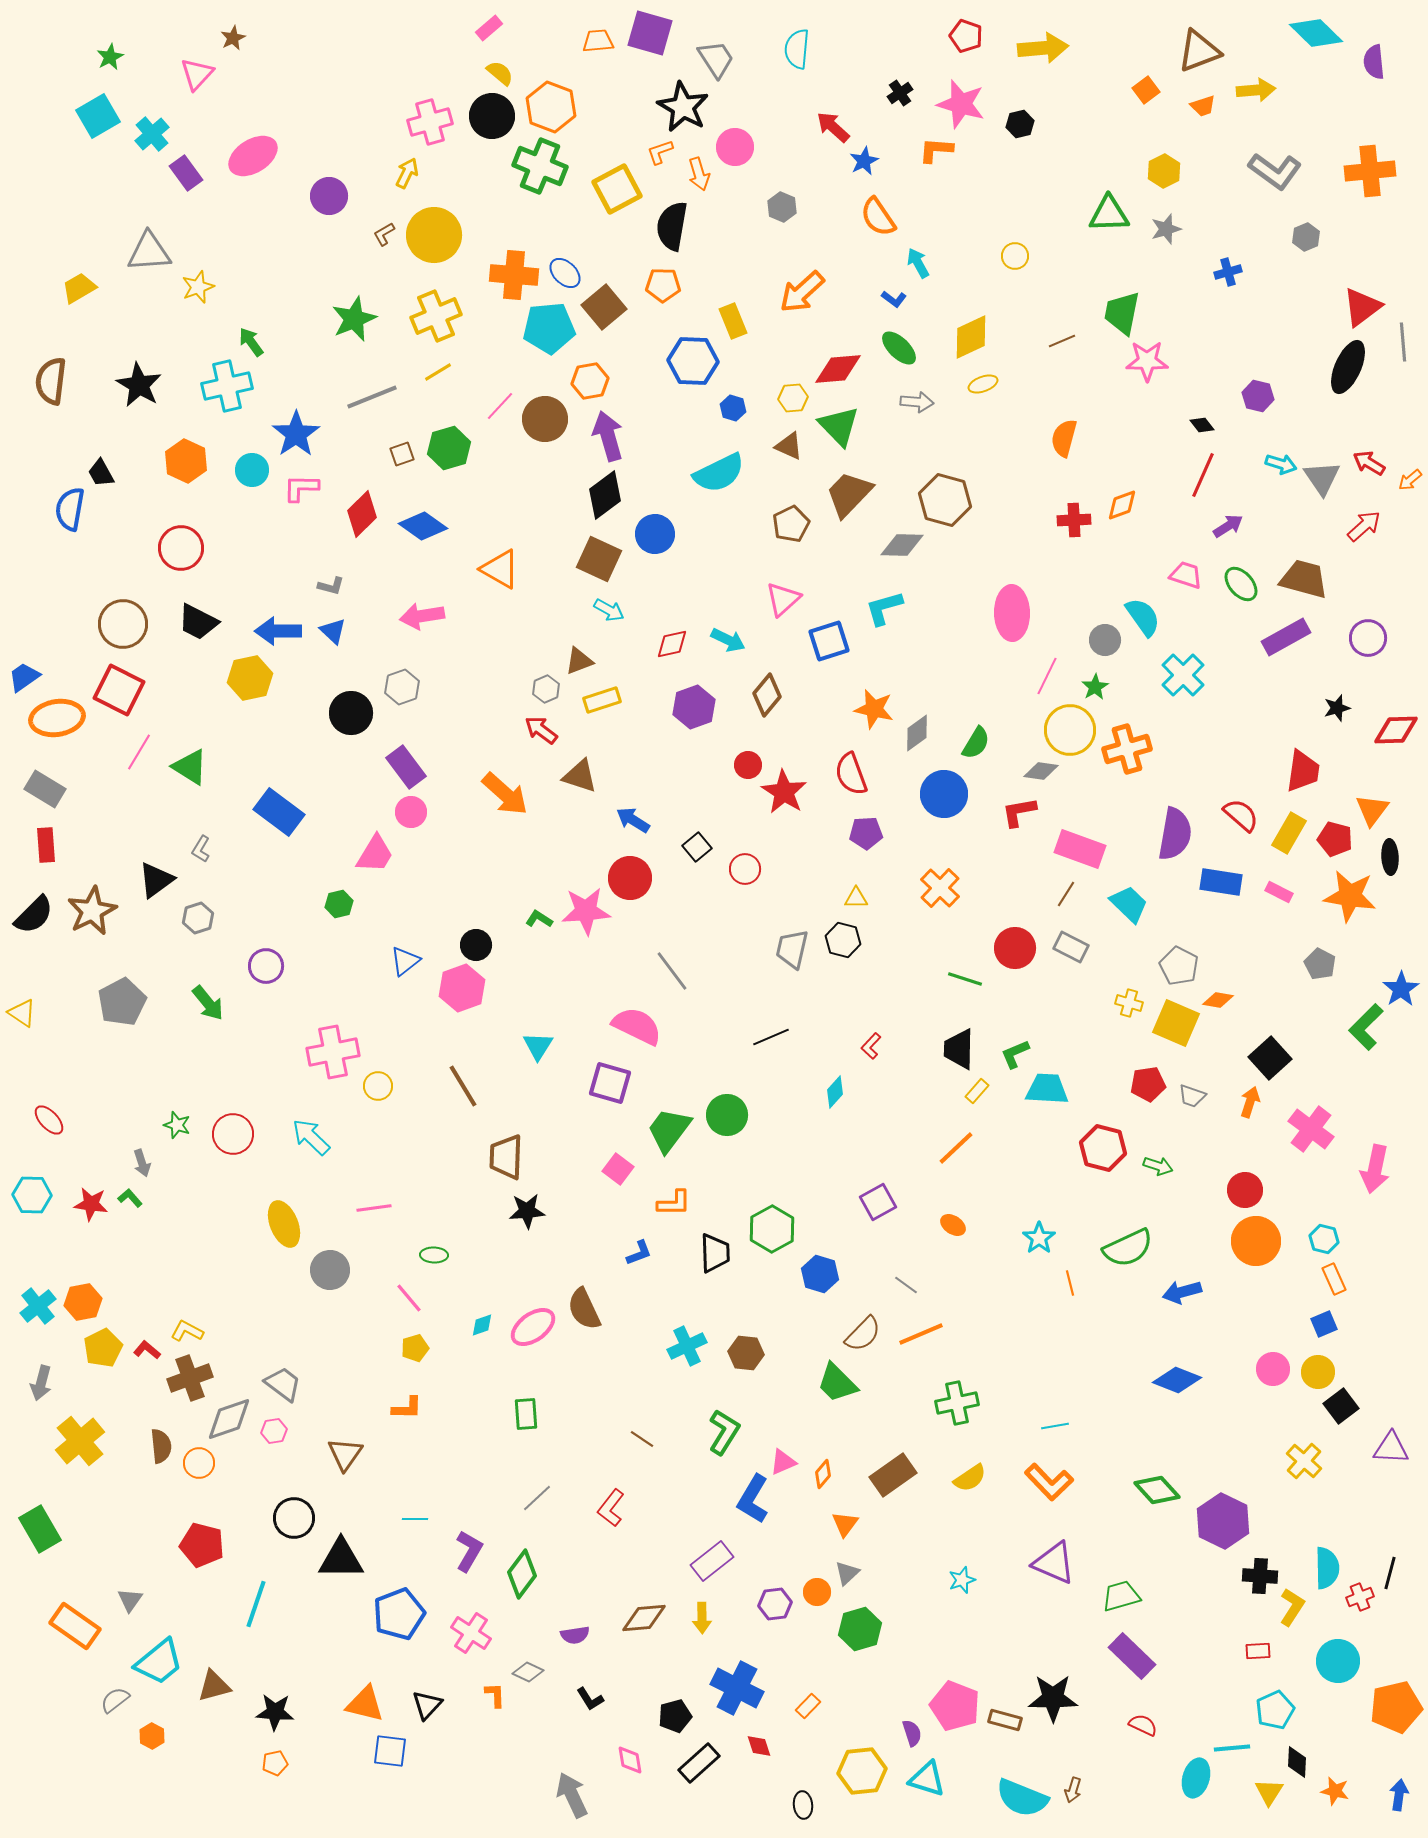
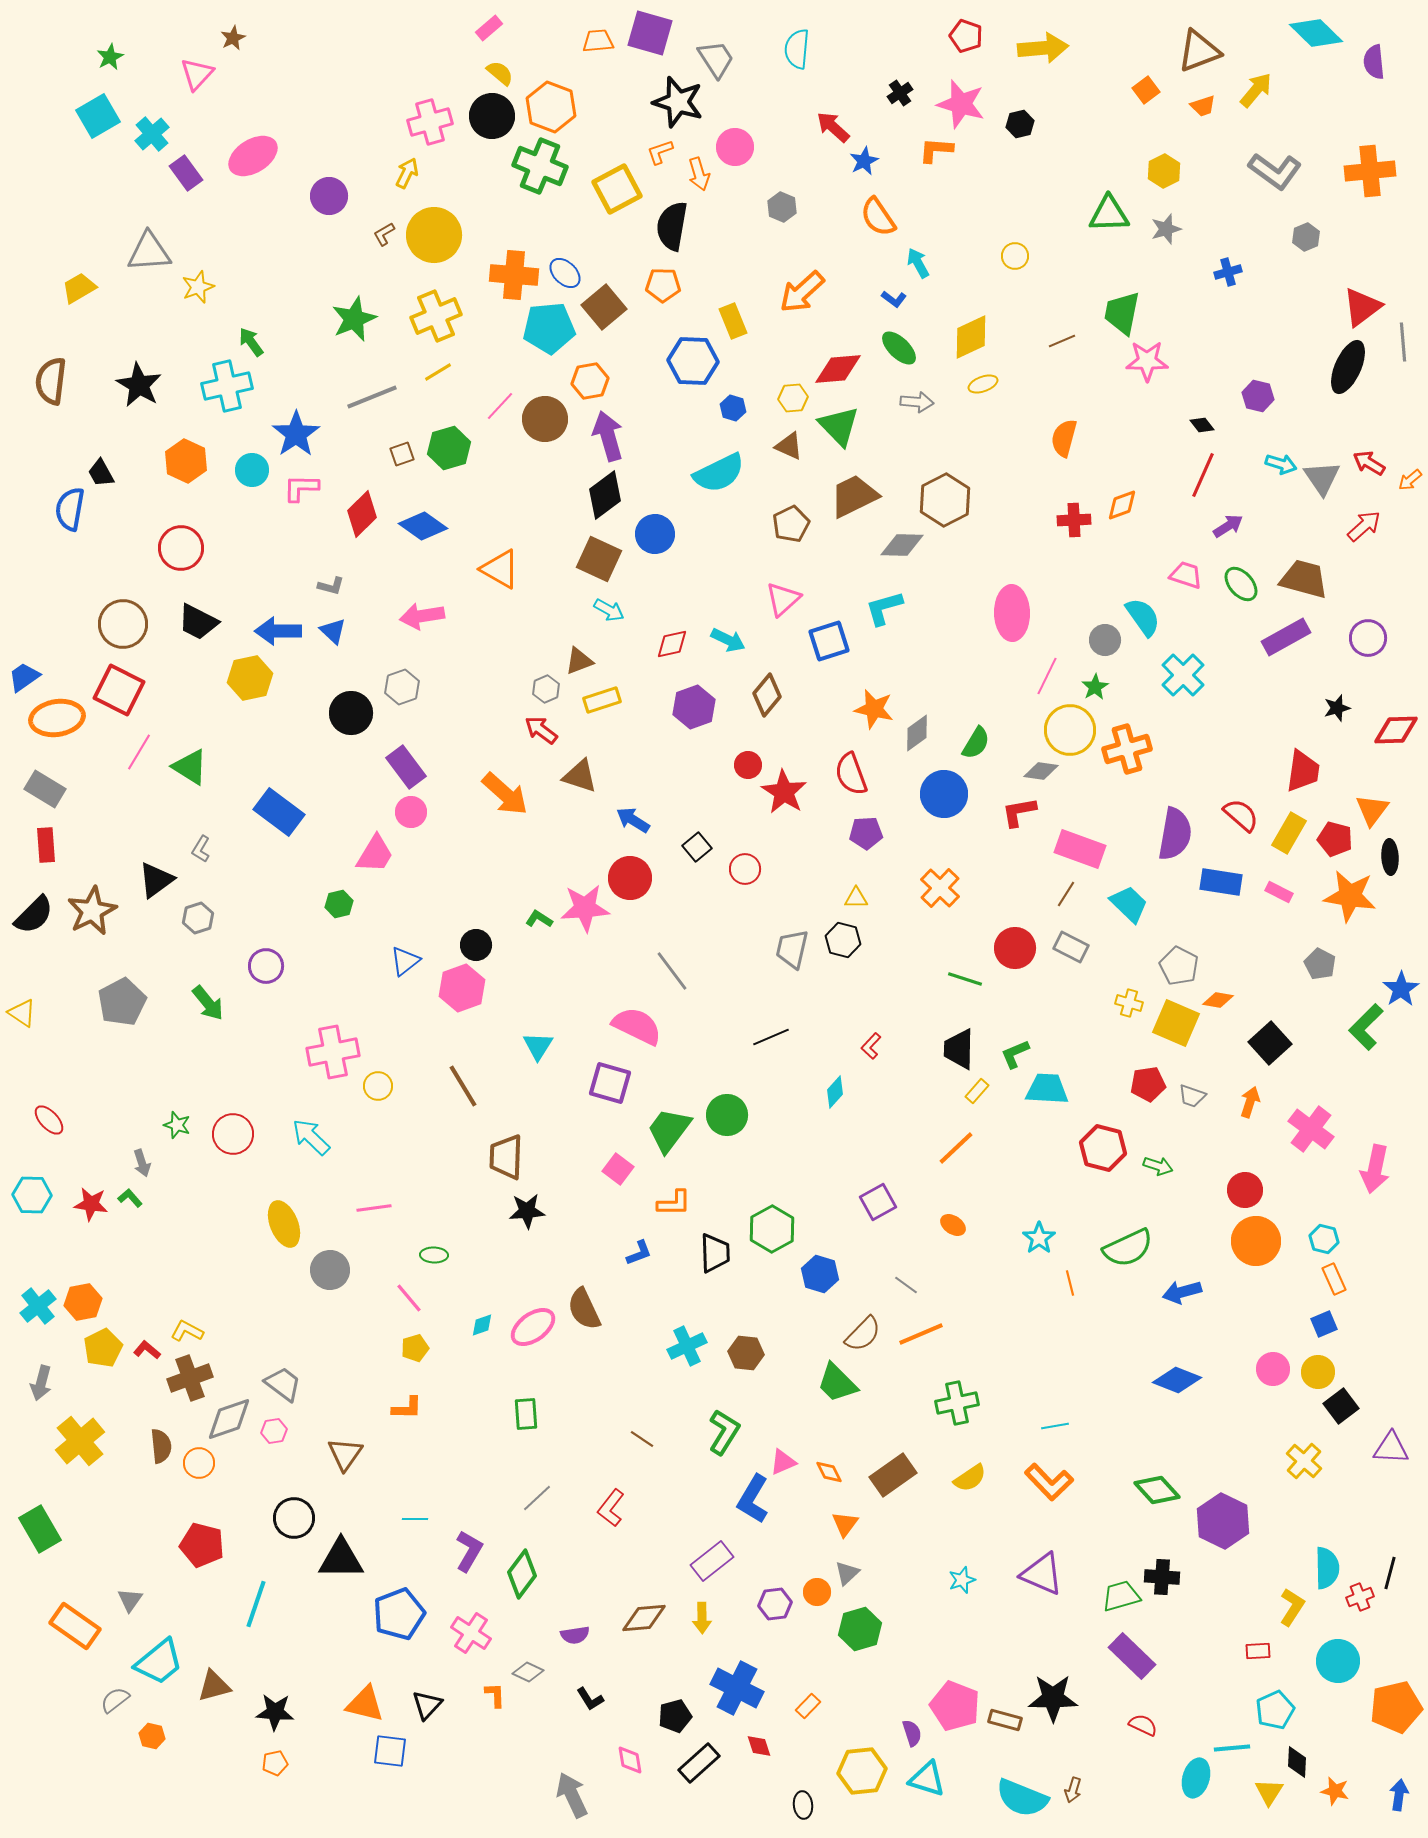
yellow arrow at (1256, 90): rotated 45 degrees counterclockwise
black star at (683, 107): moved 5 px left, 5 px up; rotated 12 degrees counterclockwise
brown trapezoid at (849, 494): moved 5 px right, 2 px down; rotated 20 degrees clockwise
brown hexagon at (945, 500): rotated 18 degrees clockwise
pink star at (586, 911): moved 1 px left, 3 px up
black square at (1270, 1058): moved 15 px up
orange diamond at (823, 1474): moved 6 px right, 2 px up; rotated 68 degrees counterclockwise
purple triangle at (1054, 1563): moved 12 px left, 11 px down
black cross at (1260, 1576): moved 98 px left, 1 px down
orange hexagon at (152, 1736): rotated 15 degrees counterclockwise
